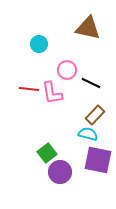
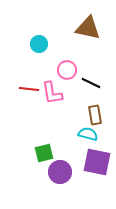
brown rectangle: rotated 54 degrees counterclockwise
green square: moved 3 px left; rotated 24 degrees clockwise
purple square: moved 1 px left, 2 px down
